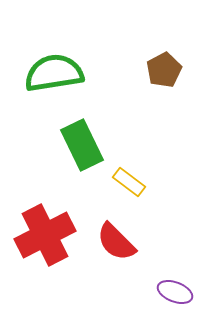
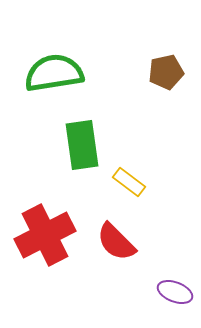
brown pentagon: moved 2 px right, 2 px down; rotated 16 degrees clockwise
green rectangle: rotated 18 degrees clockwise
